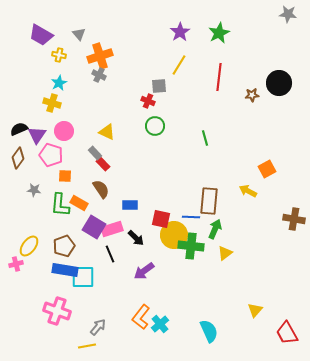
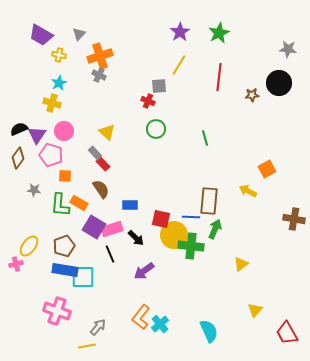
gray star at (288, 14): moved 35 px down
gray triangle at (79, 34): rotated 24 degrees clockwise
green circle at (155, 126): moved 1 px right, 3 px down
yellow triangle at (107, 132): rotated 18 degrees clockwise
yellow triangle at (225, 253): moved 16 px right, 11 px down
